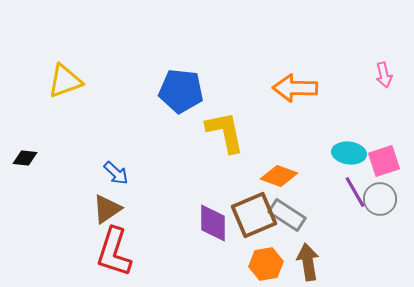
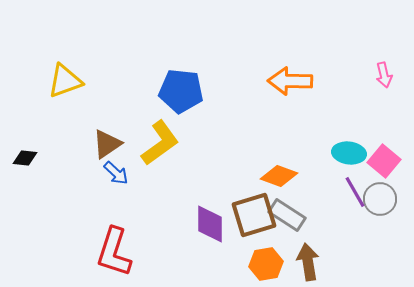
orange arrow: moved 5 px left, 7 px up
yellow L-shape: moved 65 px left, 11 px down; rotated 66 degrees clockwise
pink square: rotated 32 degrees counterclockwise
brown triangle: moved 65 px up
brown square: rotated 6 degrees clockwise
purple diamond: moved 3 px left, 1 px down
